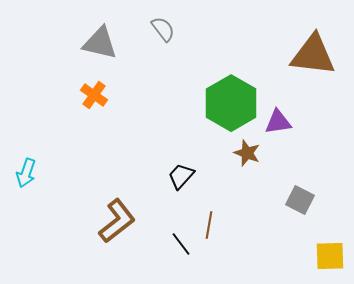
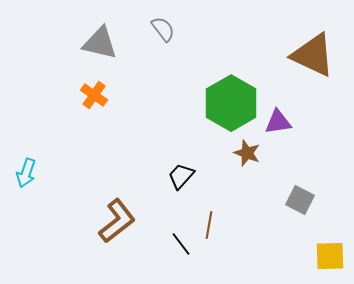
brown triangle: rotated 18 degrees clockwise
